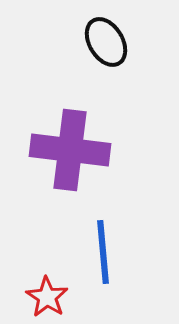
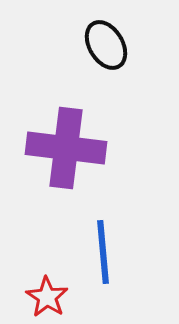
black ellipse: moved 3 px down
purple cross: moved 4 px left, 2 px up
